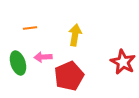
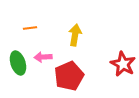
red star: moved 2 px down
